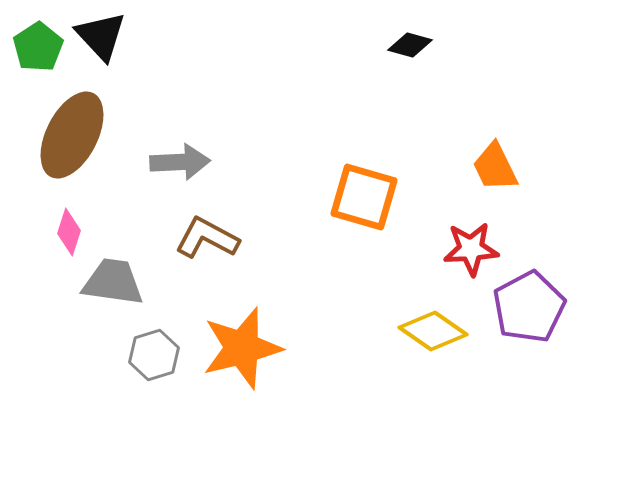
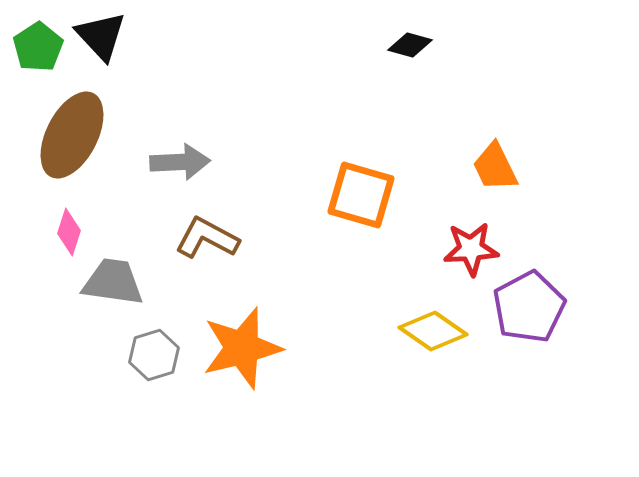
orange square: moved 3 px left, 2 px up
